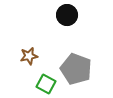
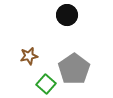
gray pentagon: moved 2 px left; rotated 16 degrees clockwise
green square: rotated 12 degrees clockwise
